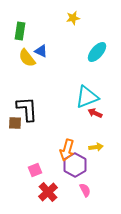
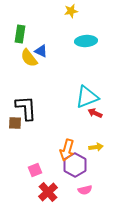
yellow star: moved 2 px left, 7 px up
green rectangle: moved 3 px down
cyan ellipse: moved 11 px left, 11 px up; rotated 45 degrees clockwise
yellow semicircle: moved 2 px right
black L-shape: moved 1 px left, 1 px up
pink semicircle: rotated 104 degrees clockwise
